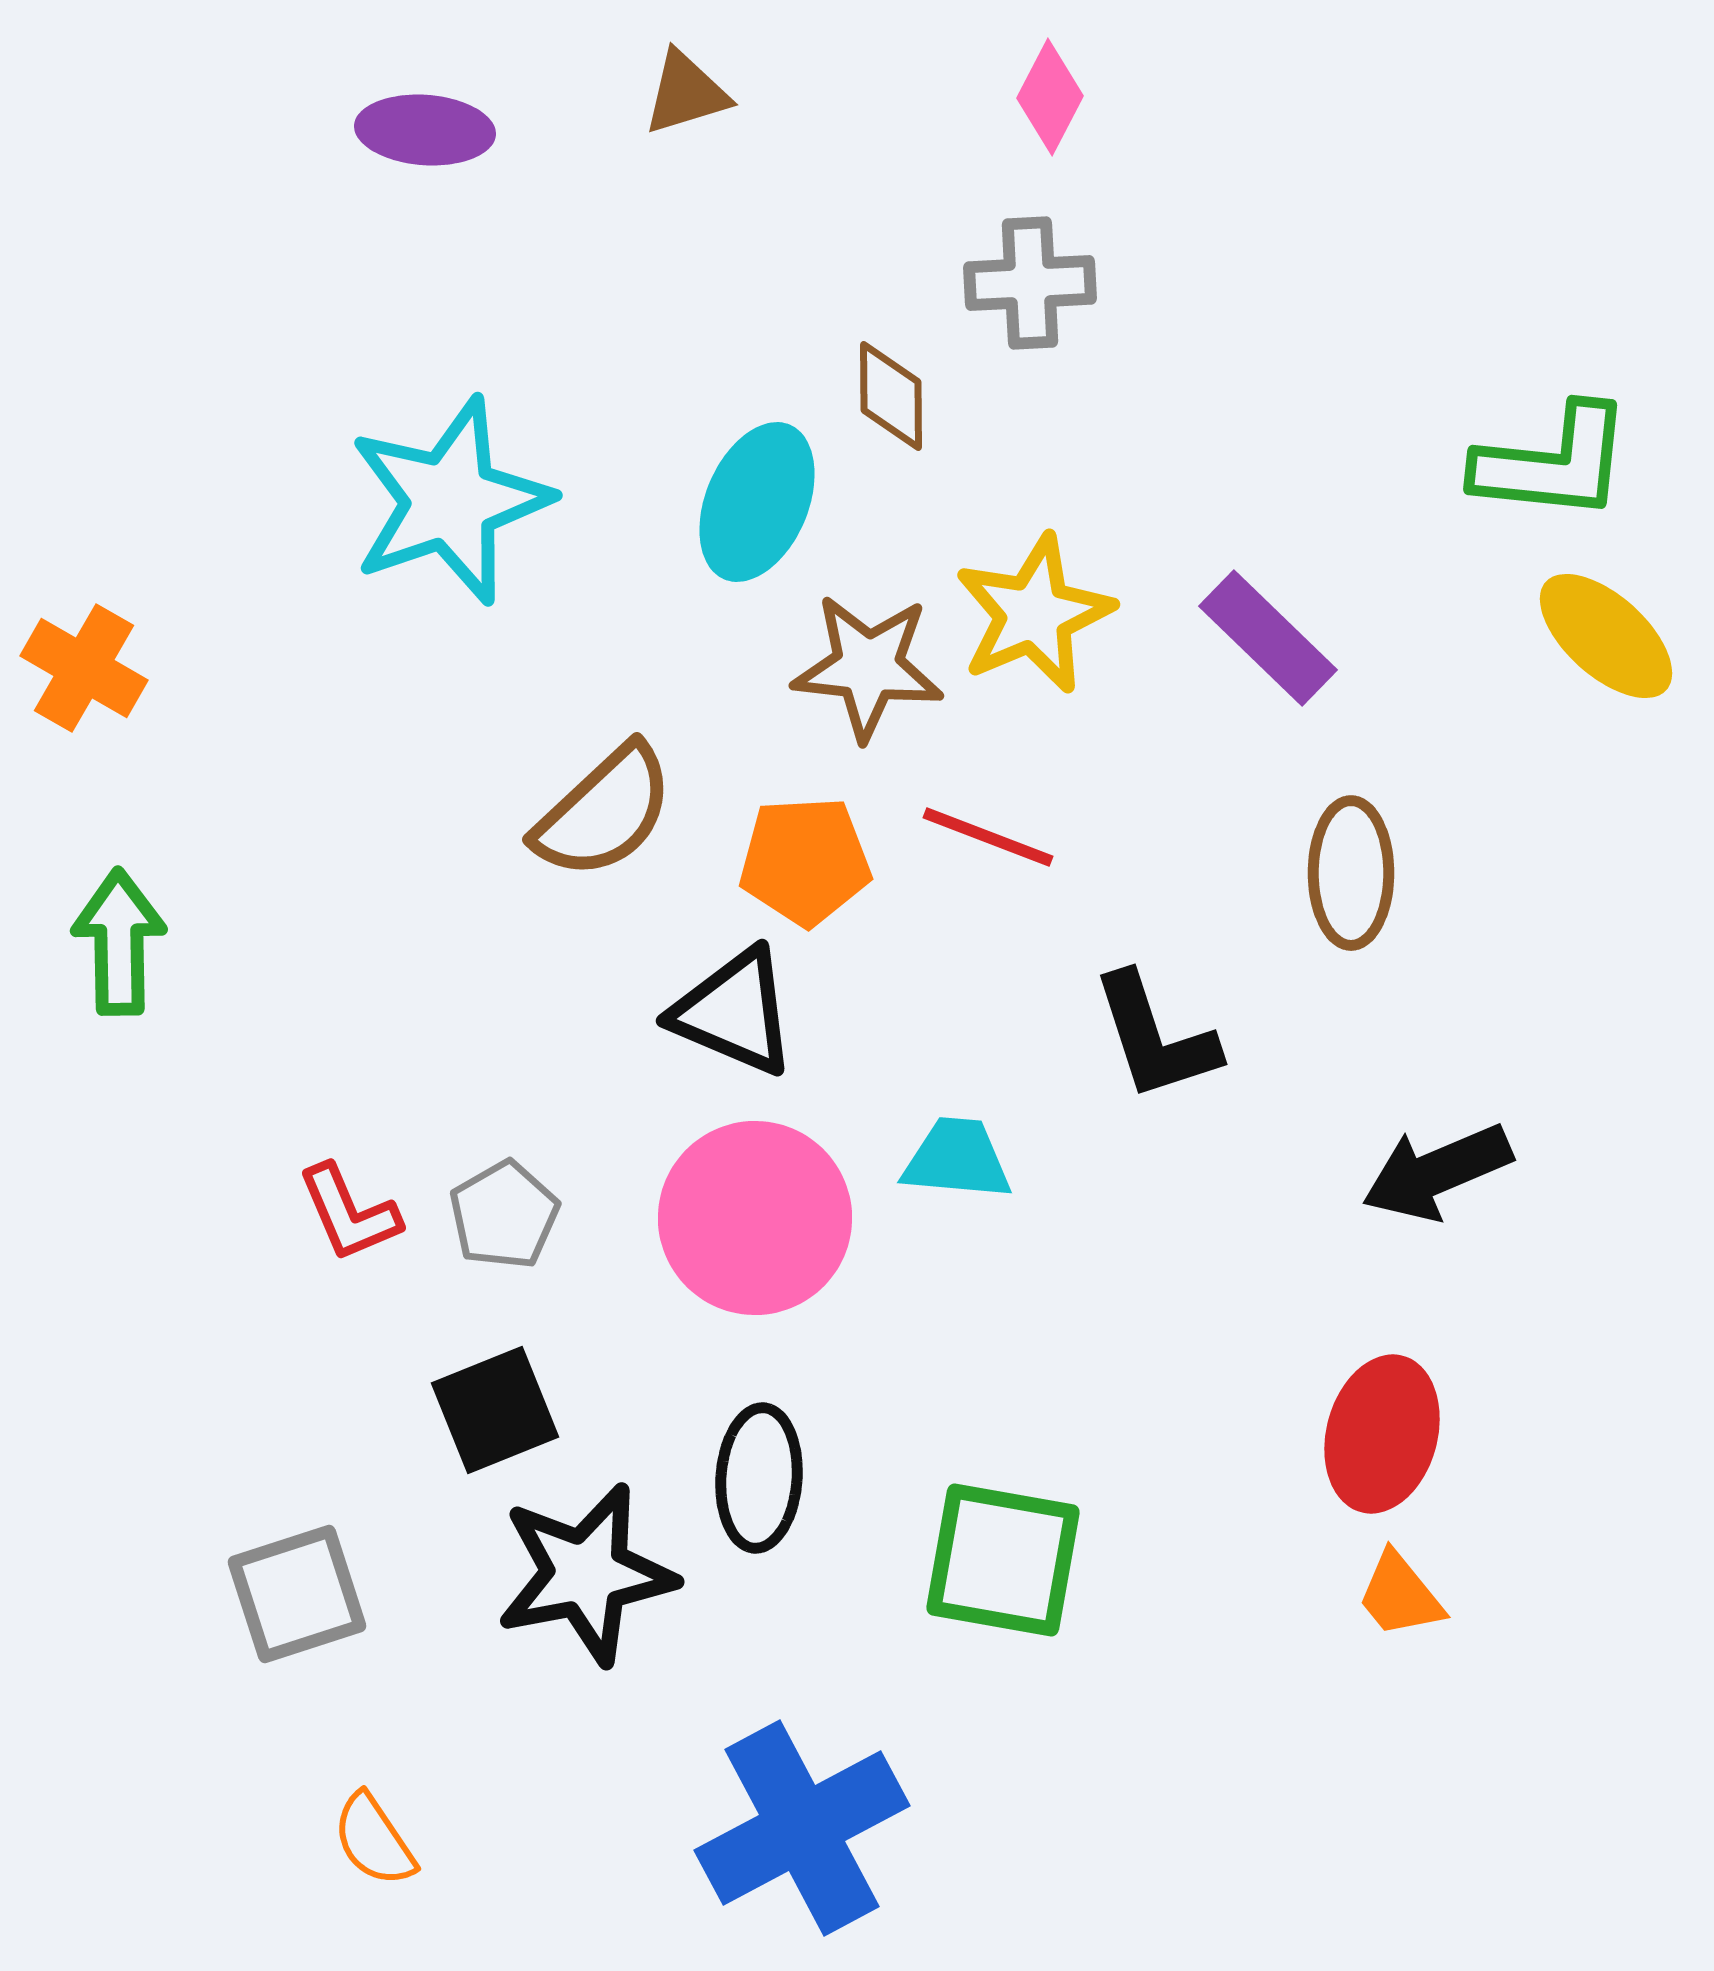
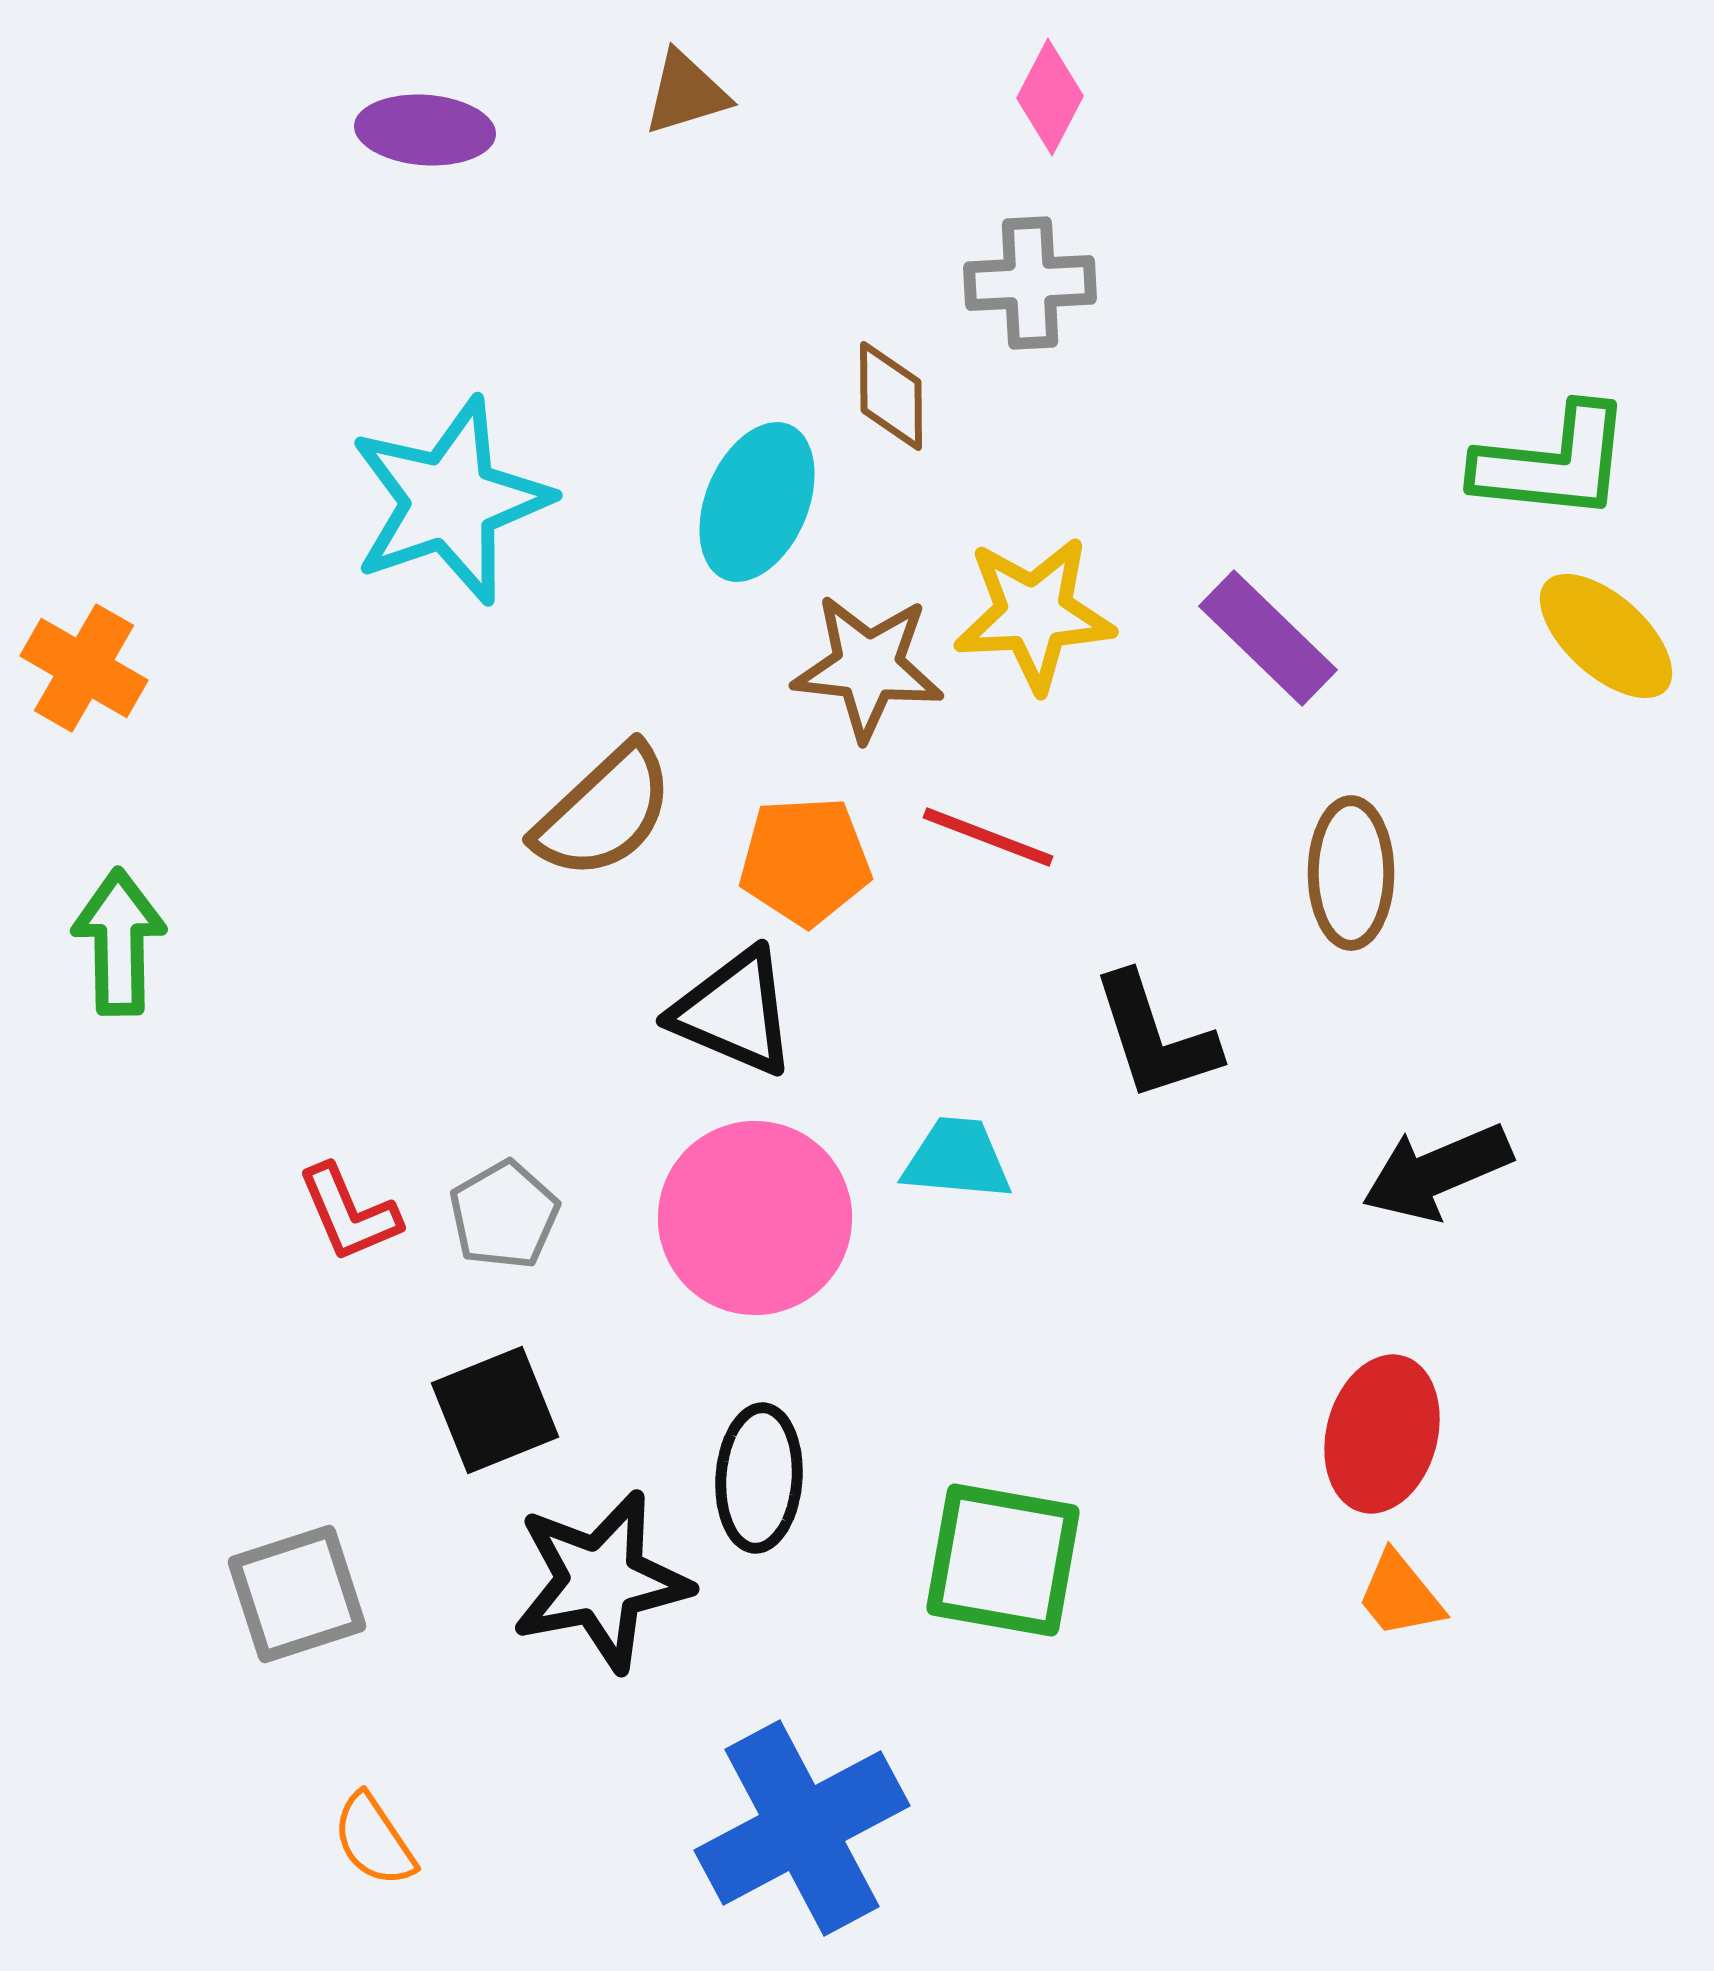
yellow star: rotated 20 degrees clockwise
black star: moved 15 px right, 7 px down
